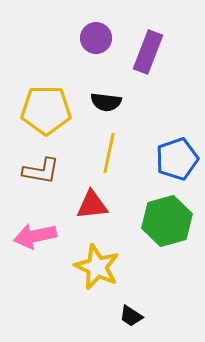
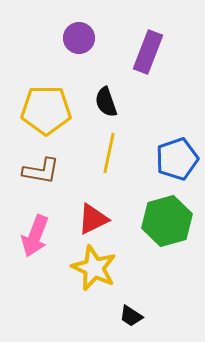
purple circle: moved 17 px left
black semicircle: rotated 64 degrees clockwise
red triangle: moved 1 px right, 14 px down; rotated 20 degrees counterclockwise
pink arrow: rotated 57 degrees counterclockwise
yellow star: moved 3 px left, 1 px down
